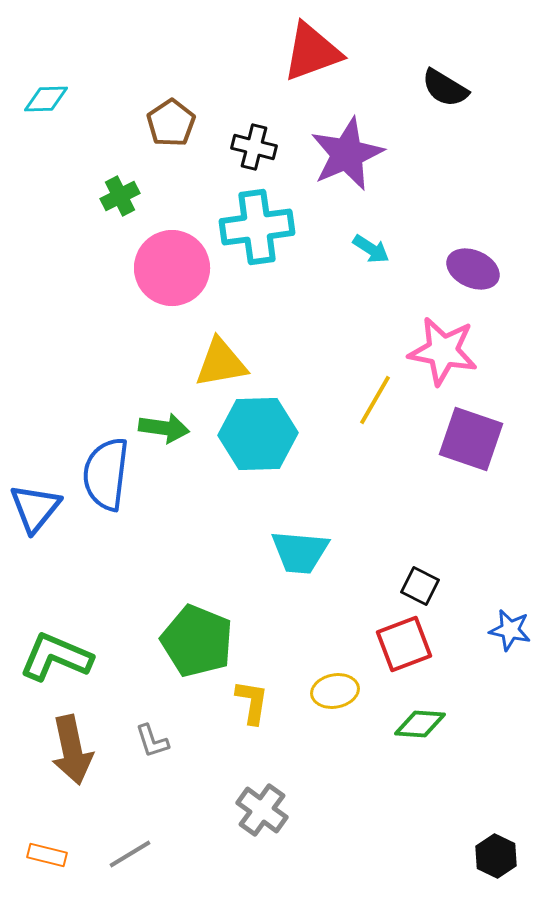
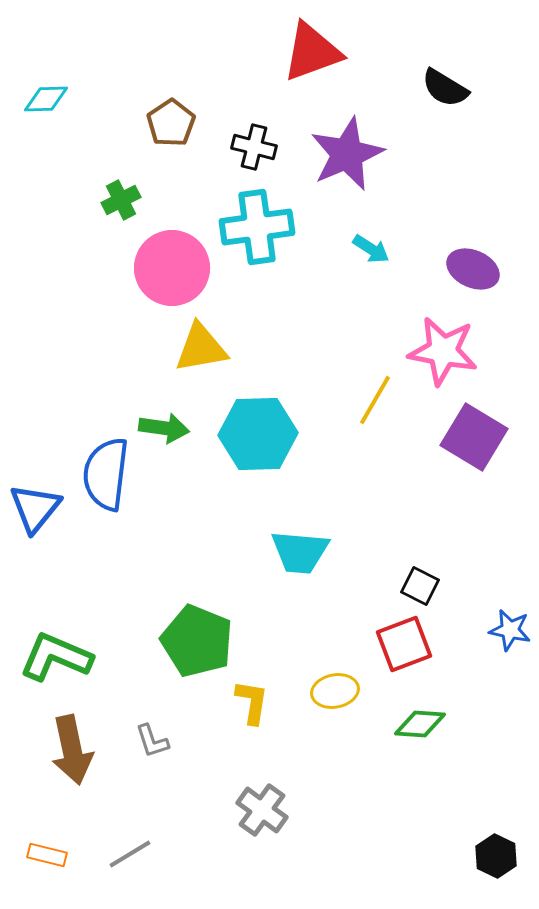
green cross: moved 1 px right, 4 px down
yellow triangle: moved 20 px left, 15 px up
purple square: moved 3 px right, 2 px up; rotated 12 degrees clockwise
